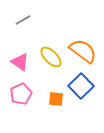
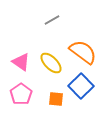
gray line: moved 29 px right
orange semicircle: moved 1 px down
yellow ellipse: moved 6 px down
pink triangle: moved 1 px right
pink pentagon: rotated 10 degrees counterclockwise
